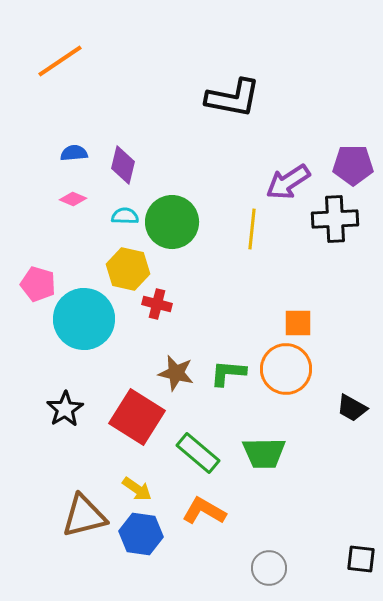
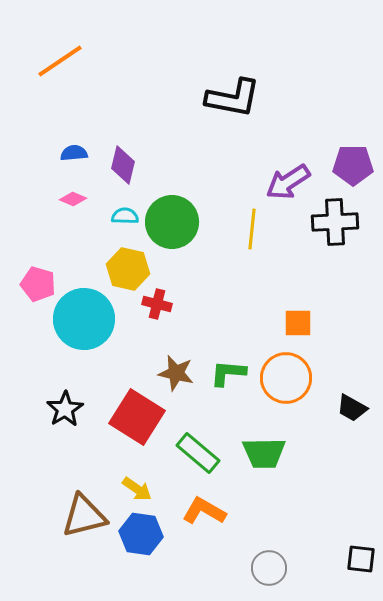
black cross: moved 3 px down
orange circle: moved 9 px down
